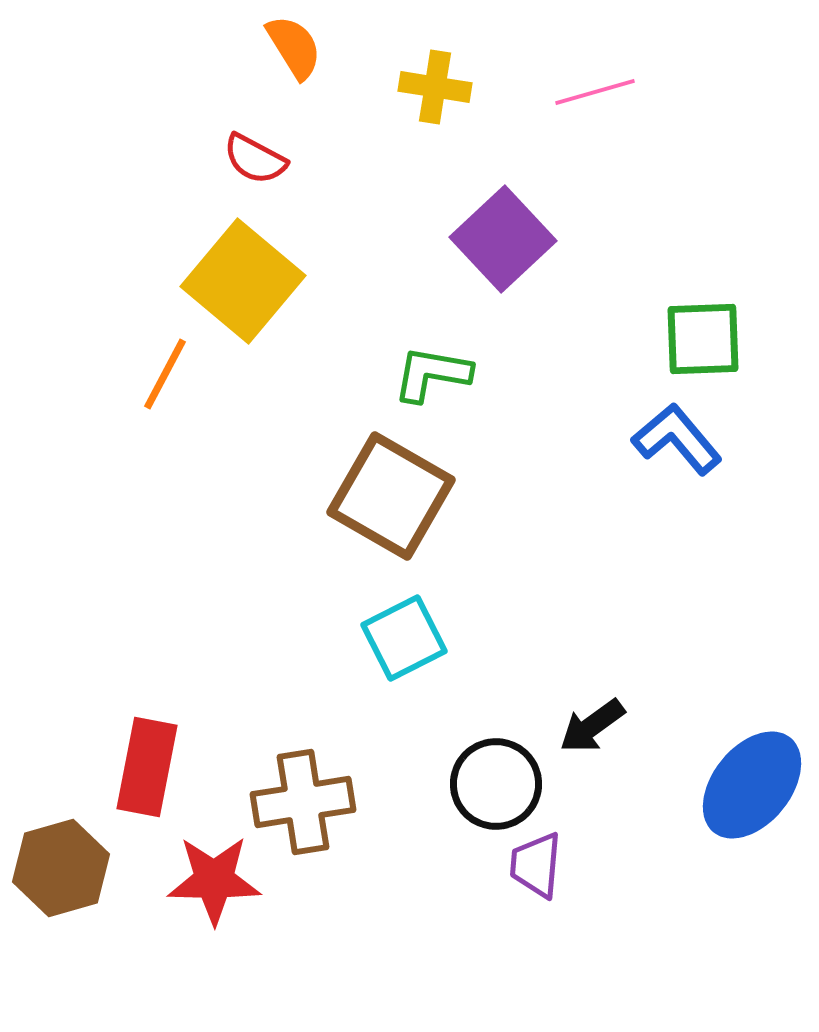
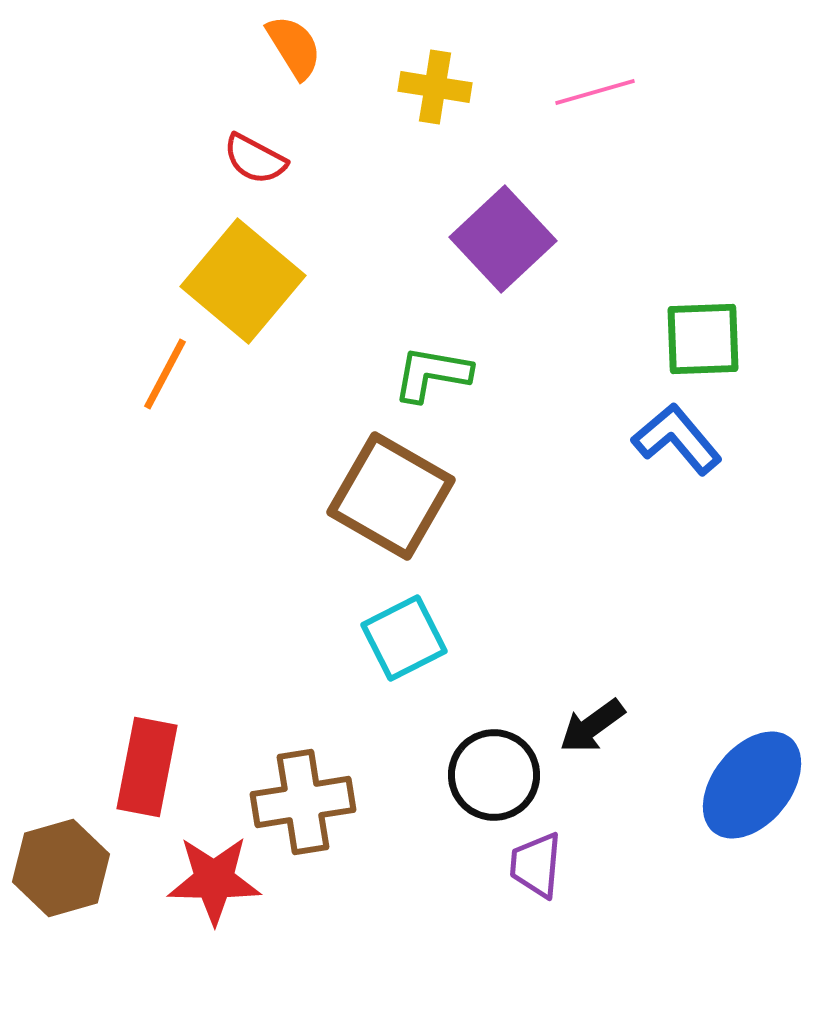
black circle: moved 2 px left, 9 px up
